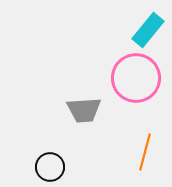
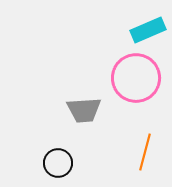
cyan rectangle: rotated 28 degrees clockwise
black circle: moved 8 px right, 4 px up
